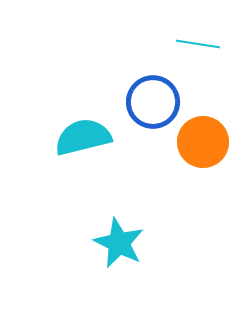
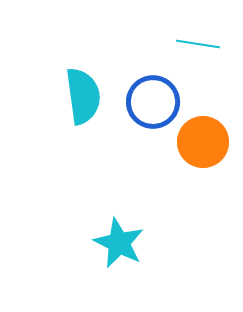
cyan semicircle: moved 41 px up; rotated 96 degrees clockwise
